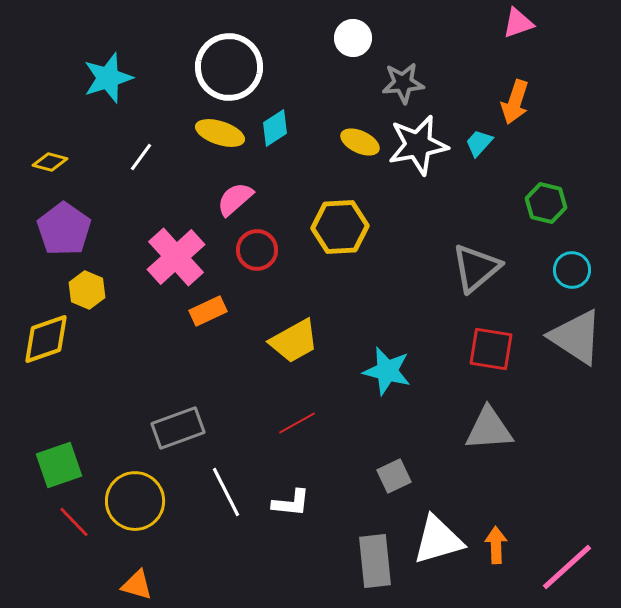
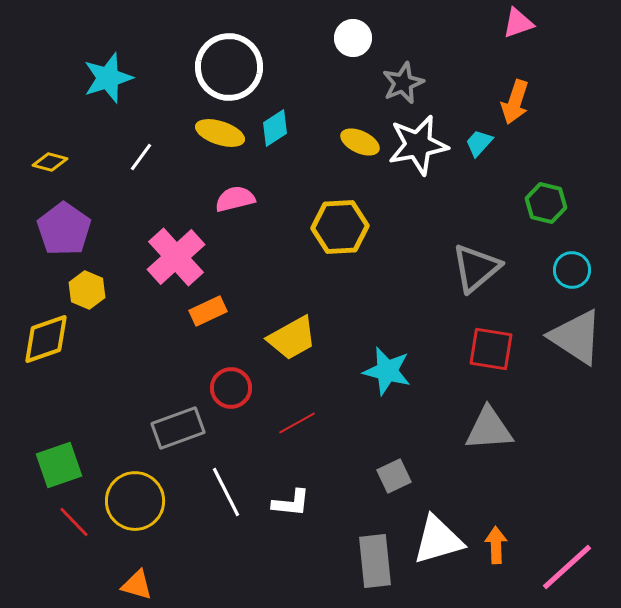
gray star at (403, 83): rotated 18 degrees counterclockwise
pink semicircle at (235, 199): rotated 27 degrees clockwise
red circle at (257, 250): moved 26 px left, 138 px down
yellow trapezoid at (294, 341): moved 2 px left, 3 px up
